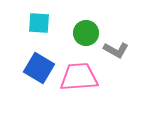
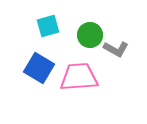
cyan square: moved 9 px right, 3 px down; rotated 20 degrees counterclockwise
green circle: moved 4 px right, 2 px down
gray L-shape: moved 1 px up
